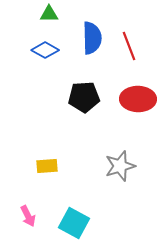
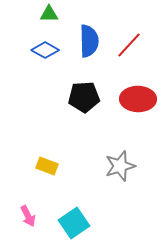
blue semicircle: moved 3 px left, 3 px down
red line: moved 1 px up; rotated 64 degrees clockwise
yellow rectangle: rotated 25 degrees clockwise
cyan square: rotated 28 degrees clockwise
